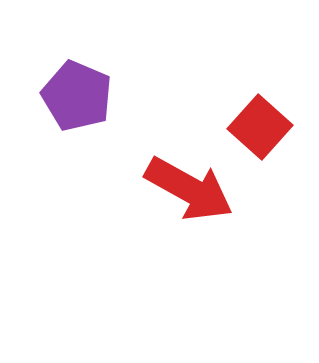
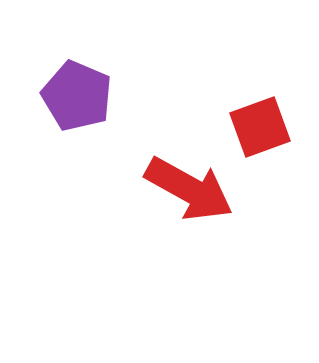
red square: rotated 28 degrees clockwise
